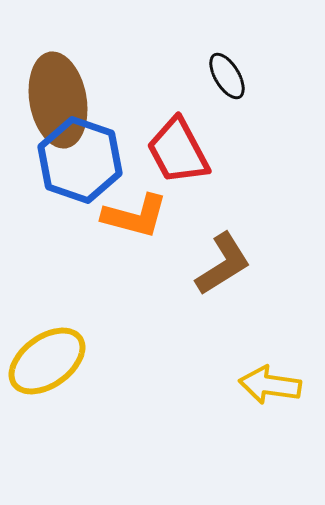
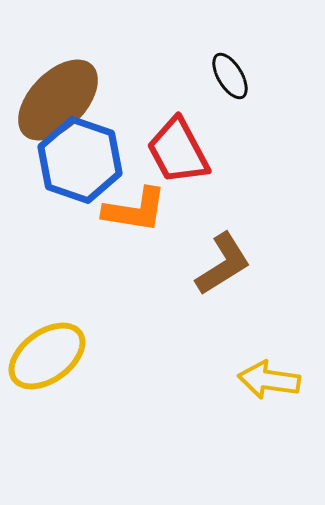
black ellipse: moved 3 px right
brown ellipse: rotated 54 degrees clockwise
orange L-shape: moved 6 px up; rotated 6 degrees counterclockwise
yellow ellipse: moved 5 px up
yellow arrow: moved 1 px left, 5 px up
